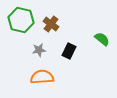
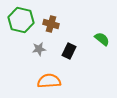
brown cross: rotated 21 degrees counterclockwise
gray star: moved 1 px up
orange semicircle: moved 7 px right, 4 px down
